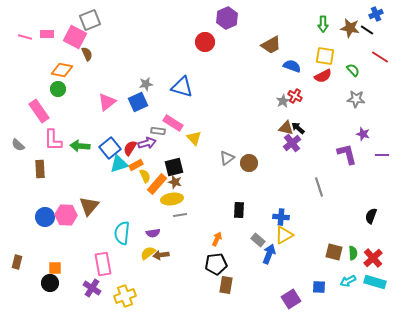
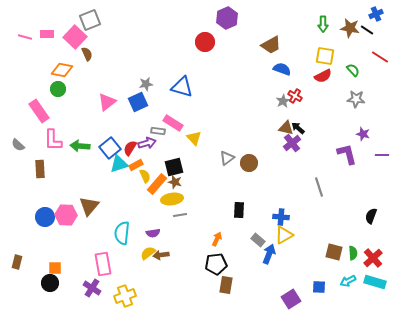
pink square at (75, 37): rotated 15 degrees clockwise
blue semicircle at (292, 66): moved 10 px left, 3 px down
